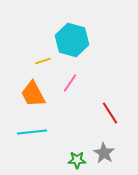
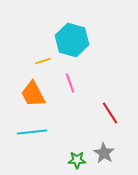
pink line: rotated 54 degrees counterclockwise
